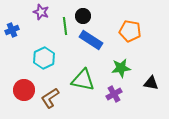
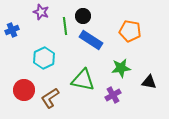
black triangle: moved 2 px left, 1 px up
purple cross: moved 1 px left, 1 px down
